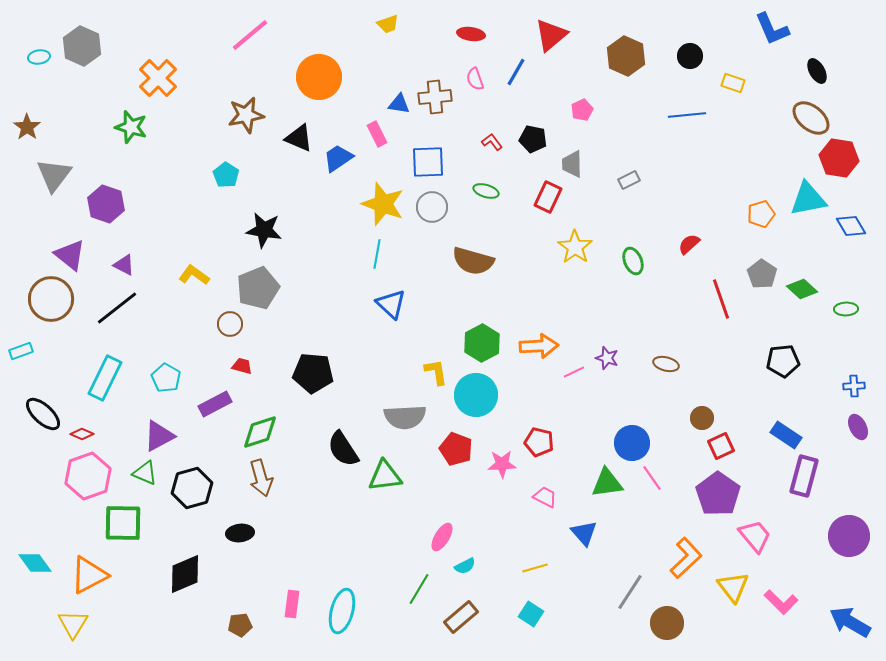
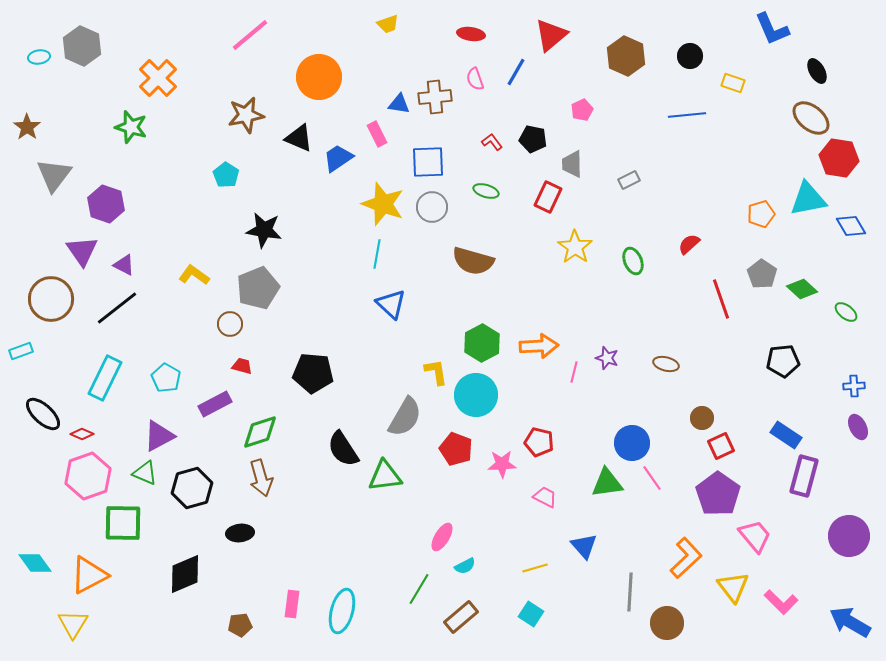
purple triangle at (70, 255): moved 12 px right, 4 px up; rotated 16 degrees clockwise
green ellipse at (846, 309): moved 3 px down; rotated 40 degrees clockwise
pink line at (574, 372): rotated 50 degrees counterclockwise
gray semicircle at (405, 417): rotated 57 degrees counterclockwise
blue triangle at (584, 533): moved 13 px down
gray line at (630, 592): rotated 30 degrees counterclockwise
